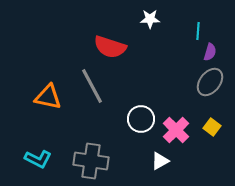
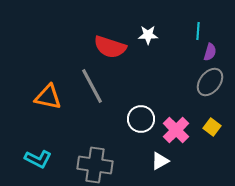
white star: moved 2 px left, 16 px down
gray cross: moved 4 px right, 4 px down
